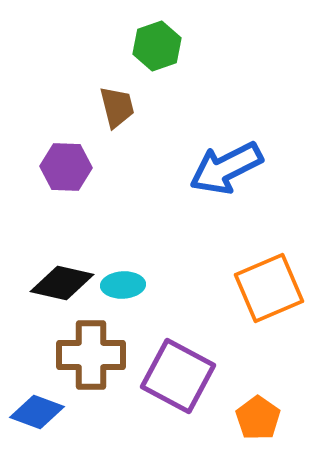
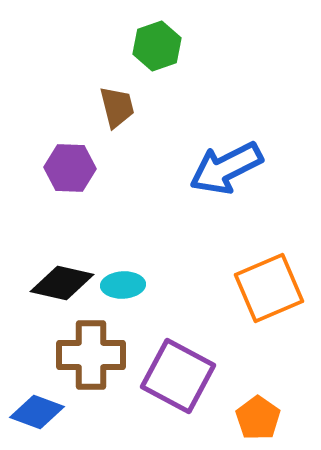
purple hexagon: moved 4 px right, 1 px down
